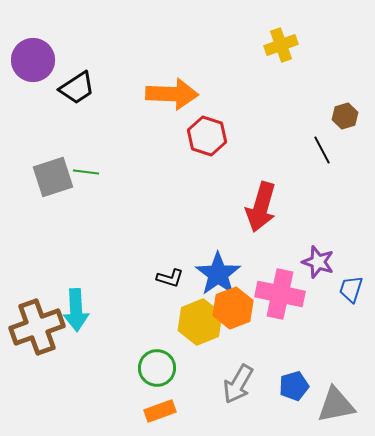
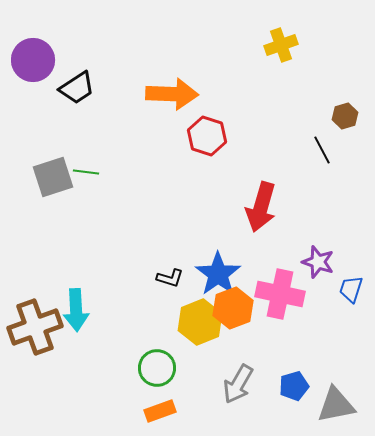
brown cross: moved 2 px left
